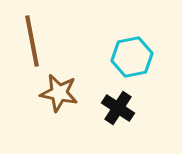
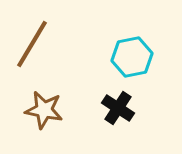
brown line: moved 3 px down; rotated 42 degrees clockwise
brown star: moved 15 px left, 17 px down
